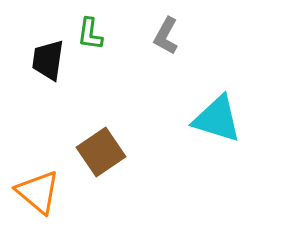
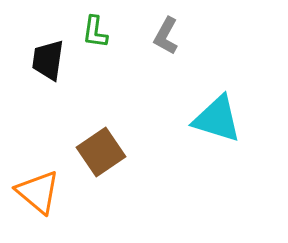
green L-shape: moved 5 px right, 2 px up
